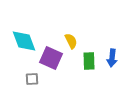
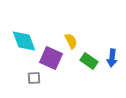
green rectangle: rotated 54 degrees counterclockwise
gray square: moved 2 px right, 1 px up
